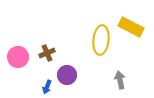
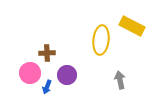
yellow rectangle: moved 1 px right, 1 px up
brown cross: rotated 21 degrees clockwise
pink circle: moved 12 px right, 16 px down
